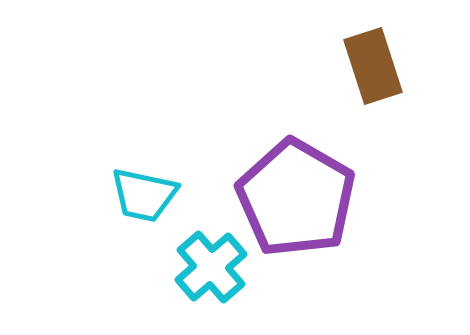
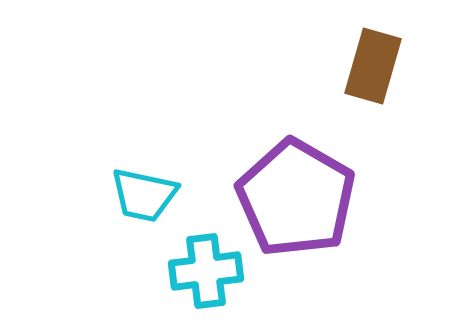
brown rectangle: rotated 34 degrees clockwise
cyan cross: moved 5 px left, 4 px down; rotated 34 degrees clockwise
